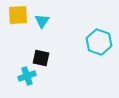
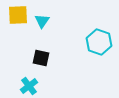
cyan cross: moved 2 px right, 10 px down; rotated 18 degrees counterclockwise
